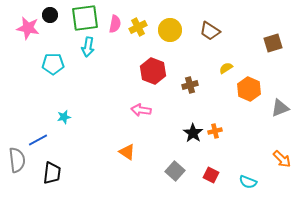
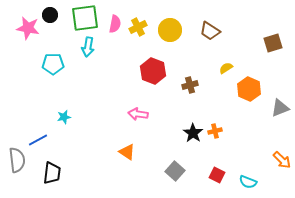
pink arrow: moved 3 px left, 4 px down
orange arrow: moved 1 px down
red square: moved 6 px right
